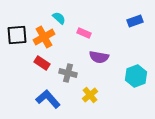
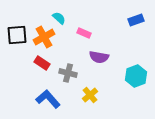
blue rectangle: moved 1 px right, 1 px up
